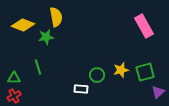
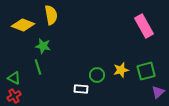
yellow semicircle: moved 5 px left, 2 px up
green star: moved 3 px left, 9 px down; rotated 21 degrees clockwise
green square: moved 1 px right, 1 px up
green triangle: rotated 24 degrees clockwise
